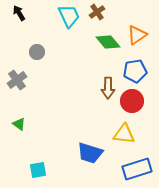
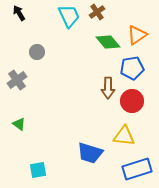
blue pentagon: moved 3 px left, 3 px up
yellow triangle: moved 2 px down
